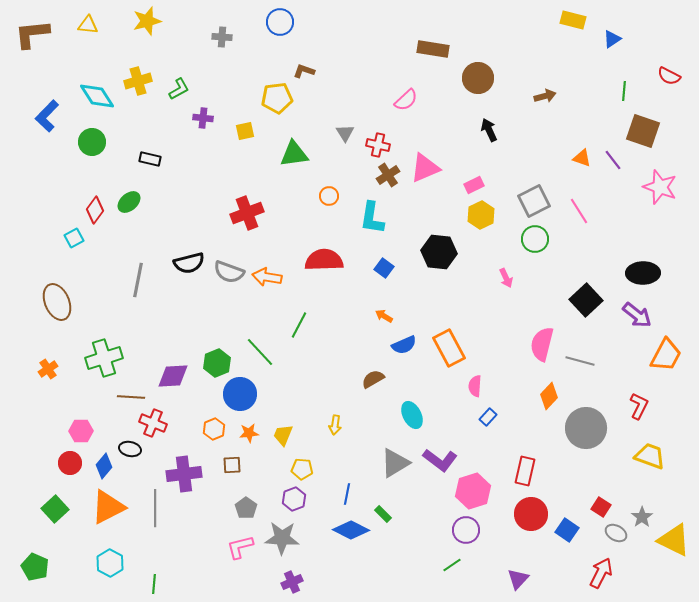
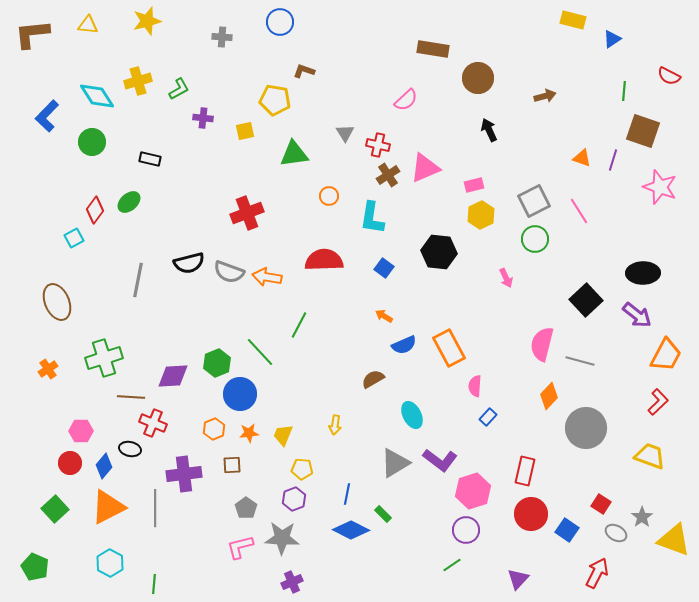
yellow pentagon at (277, 98): moved 2 px left, 2 px down; rotated 16 degrees clockwise
purple line at (613, 160): rotated 55 degrees clockwise
pink rectangle at (474, 185): rotated 12 degrees clockwise
red L-shape at (639, 406): moved 19 px right, 4 px up; rotated 20 degrees clockwise
red square at (601, 507): moved 3 px up
yellow triangle at (674, 540): rotated 6 degrees counterclockwise
red arrow at (601, 573): moved 4 px left
